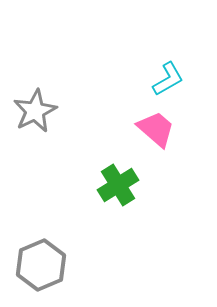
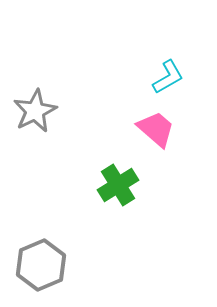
cyan L-shape: moved 2 px up
